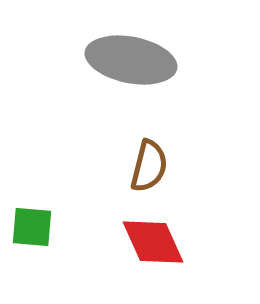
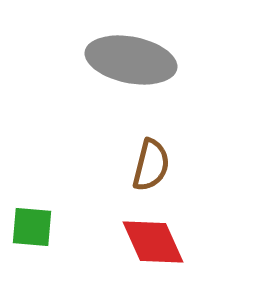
brown semicircle: moved 2 px right, 1 px up
